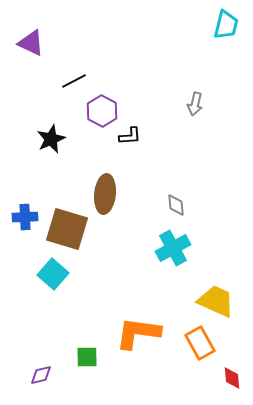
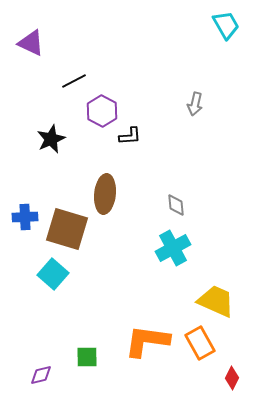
cyan trapezoid: rotated 44 degrees counterclockwise
orange L-shape: moved 9 px right, 8 px down
red diamond: rotated 30 degrees clockwise
